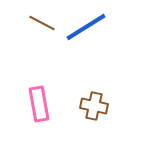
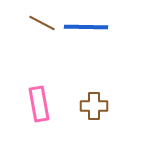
blue line: rotated 33 degrees clockwise
brown cross: rotated 12 degrees counterclockwise
